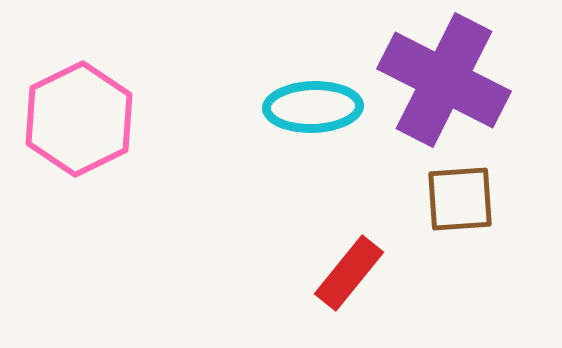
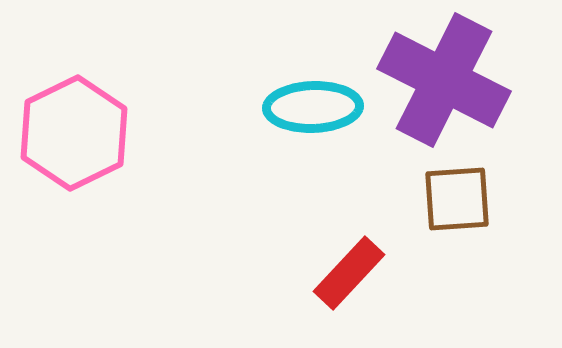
pink hexagon: moved 5 px left, 14 px down
brown square: moved 3 px left
red rectangle: rotated 4 degrees clockwise
